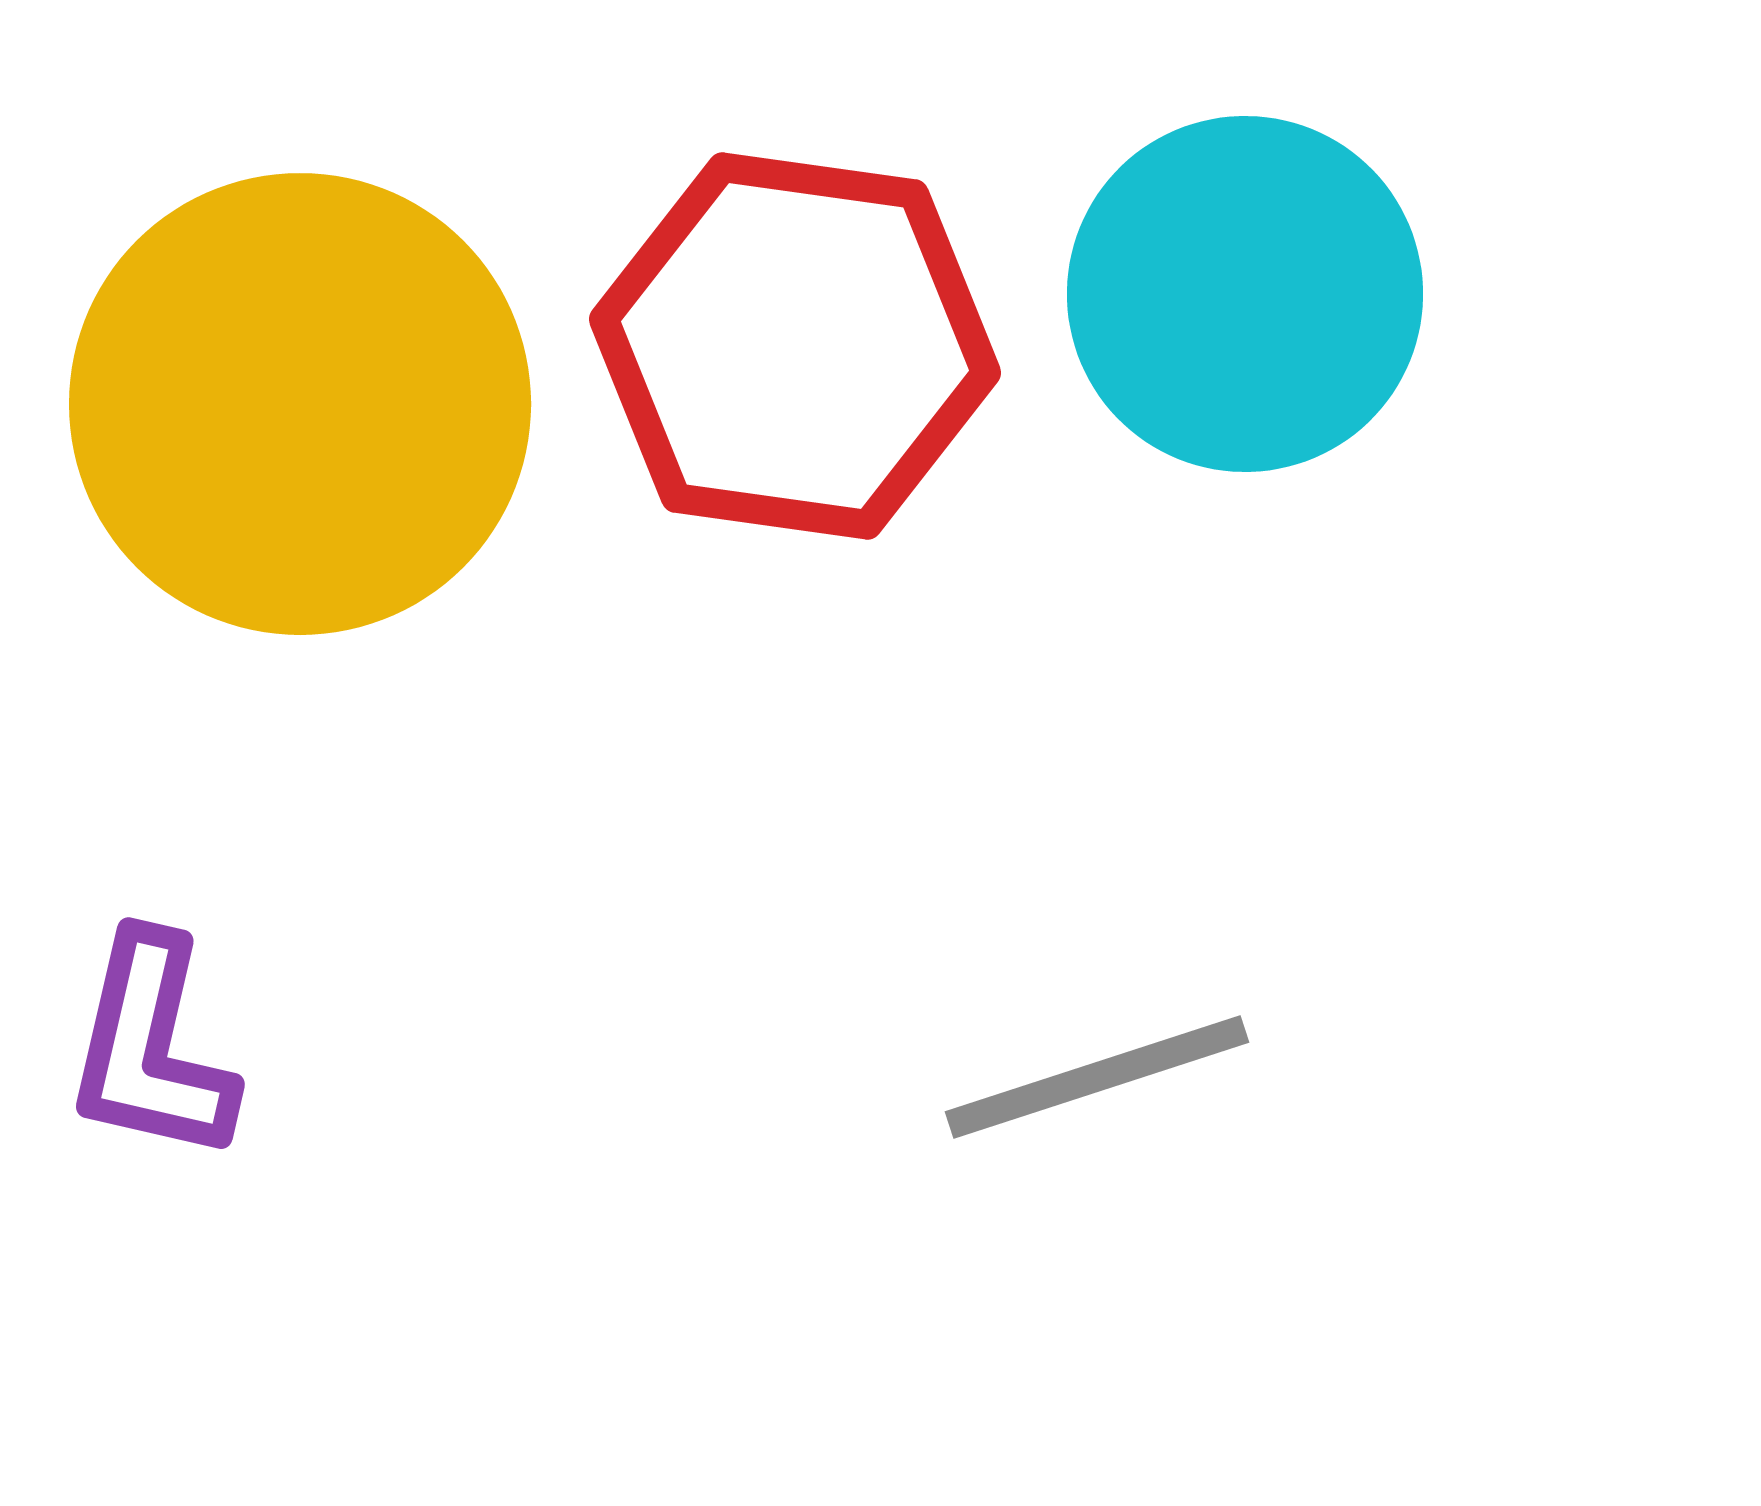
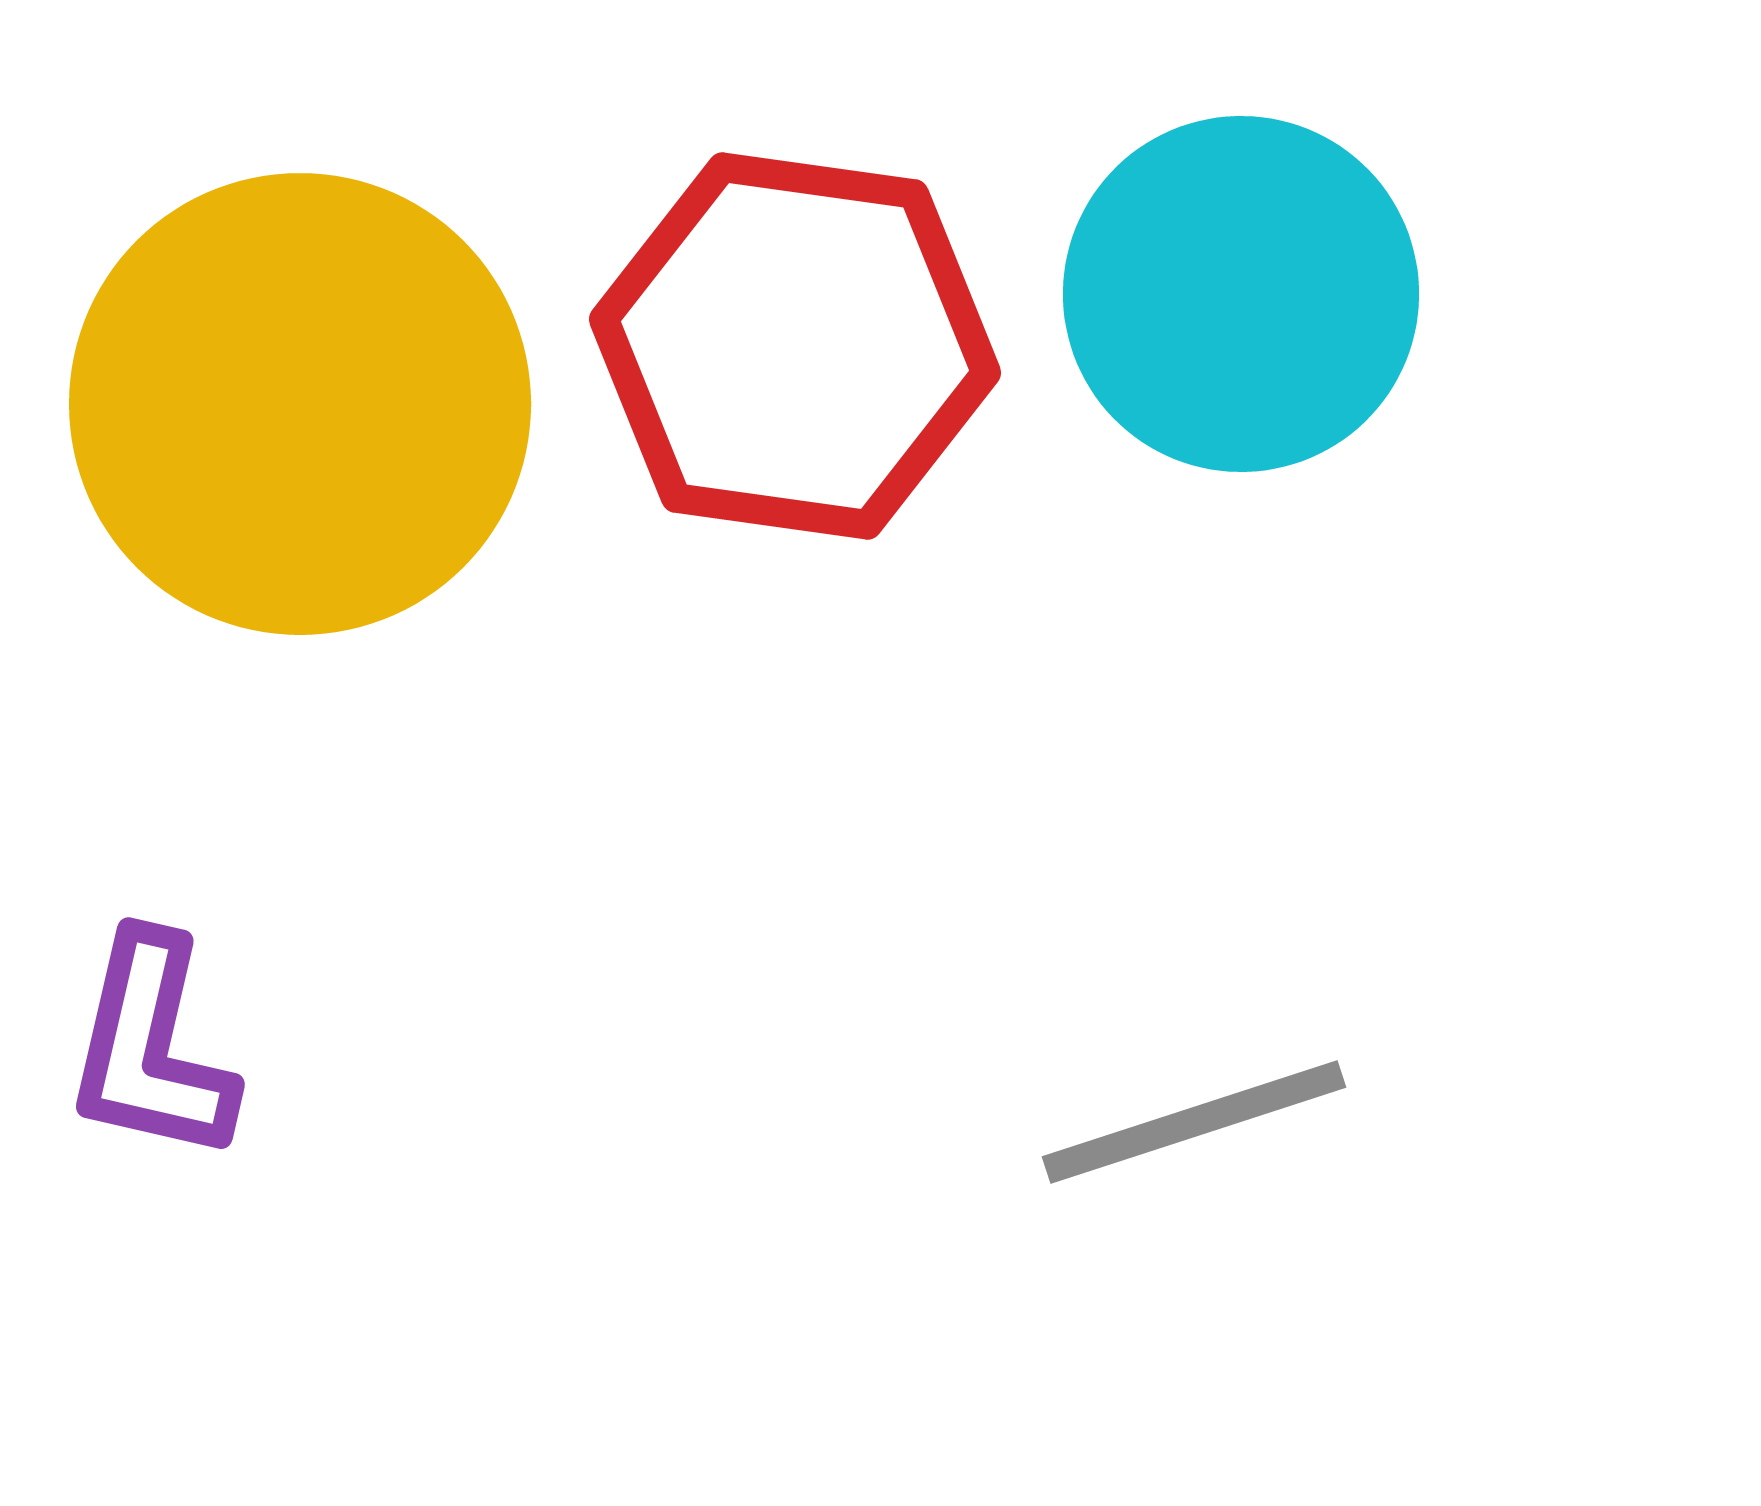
cyan circle: moved 4 px left
gray line: moved 97 px right, 45 px down
